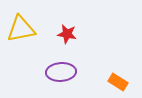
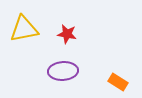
yellow triangle: moved 3 px right
purple ellipse: moved 2 px right, 1 px up
